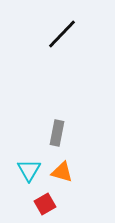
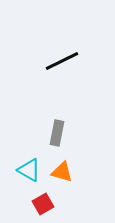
black line: moved 27 px down; rotated 20 degrees clockwise
cyan triangle: rotated 30 degrees counterclockwise
red square: moved 2 px left
